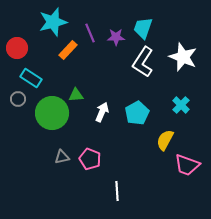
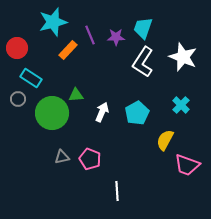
purple line: moved 2 px down
